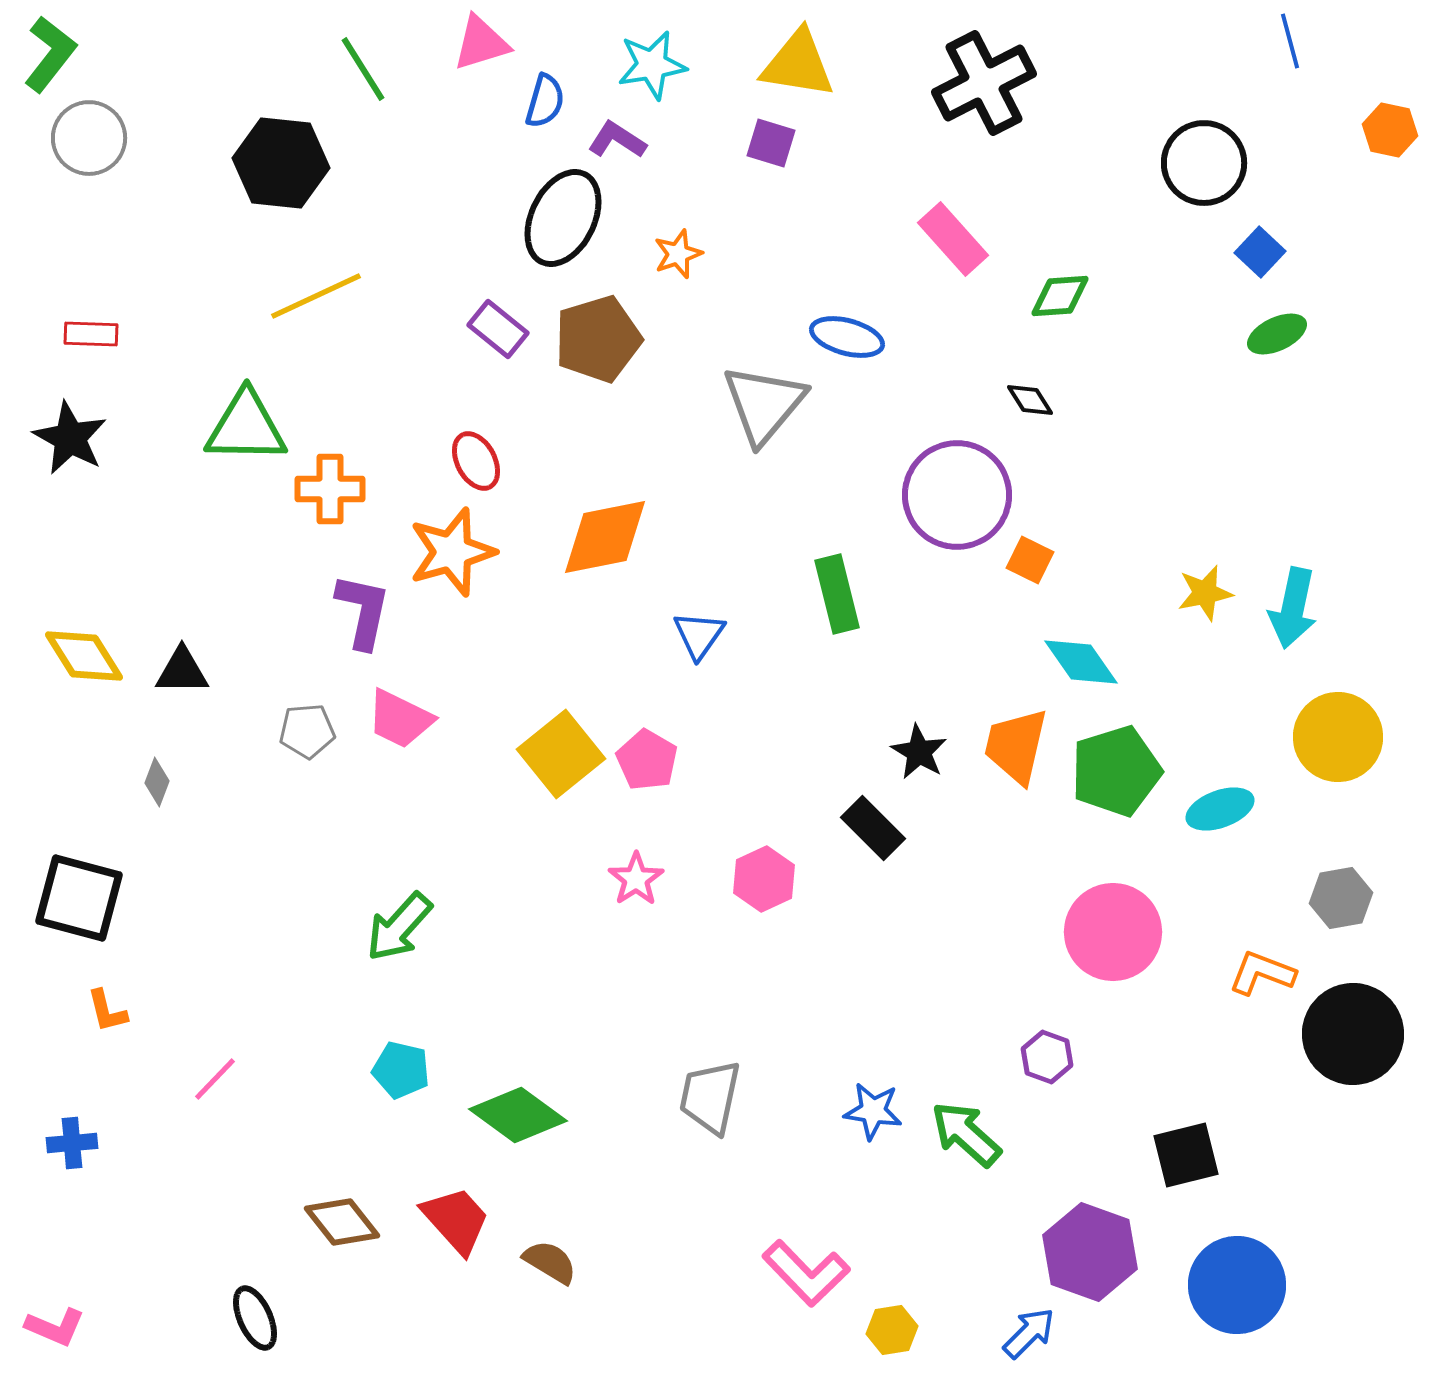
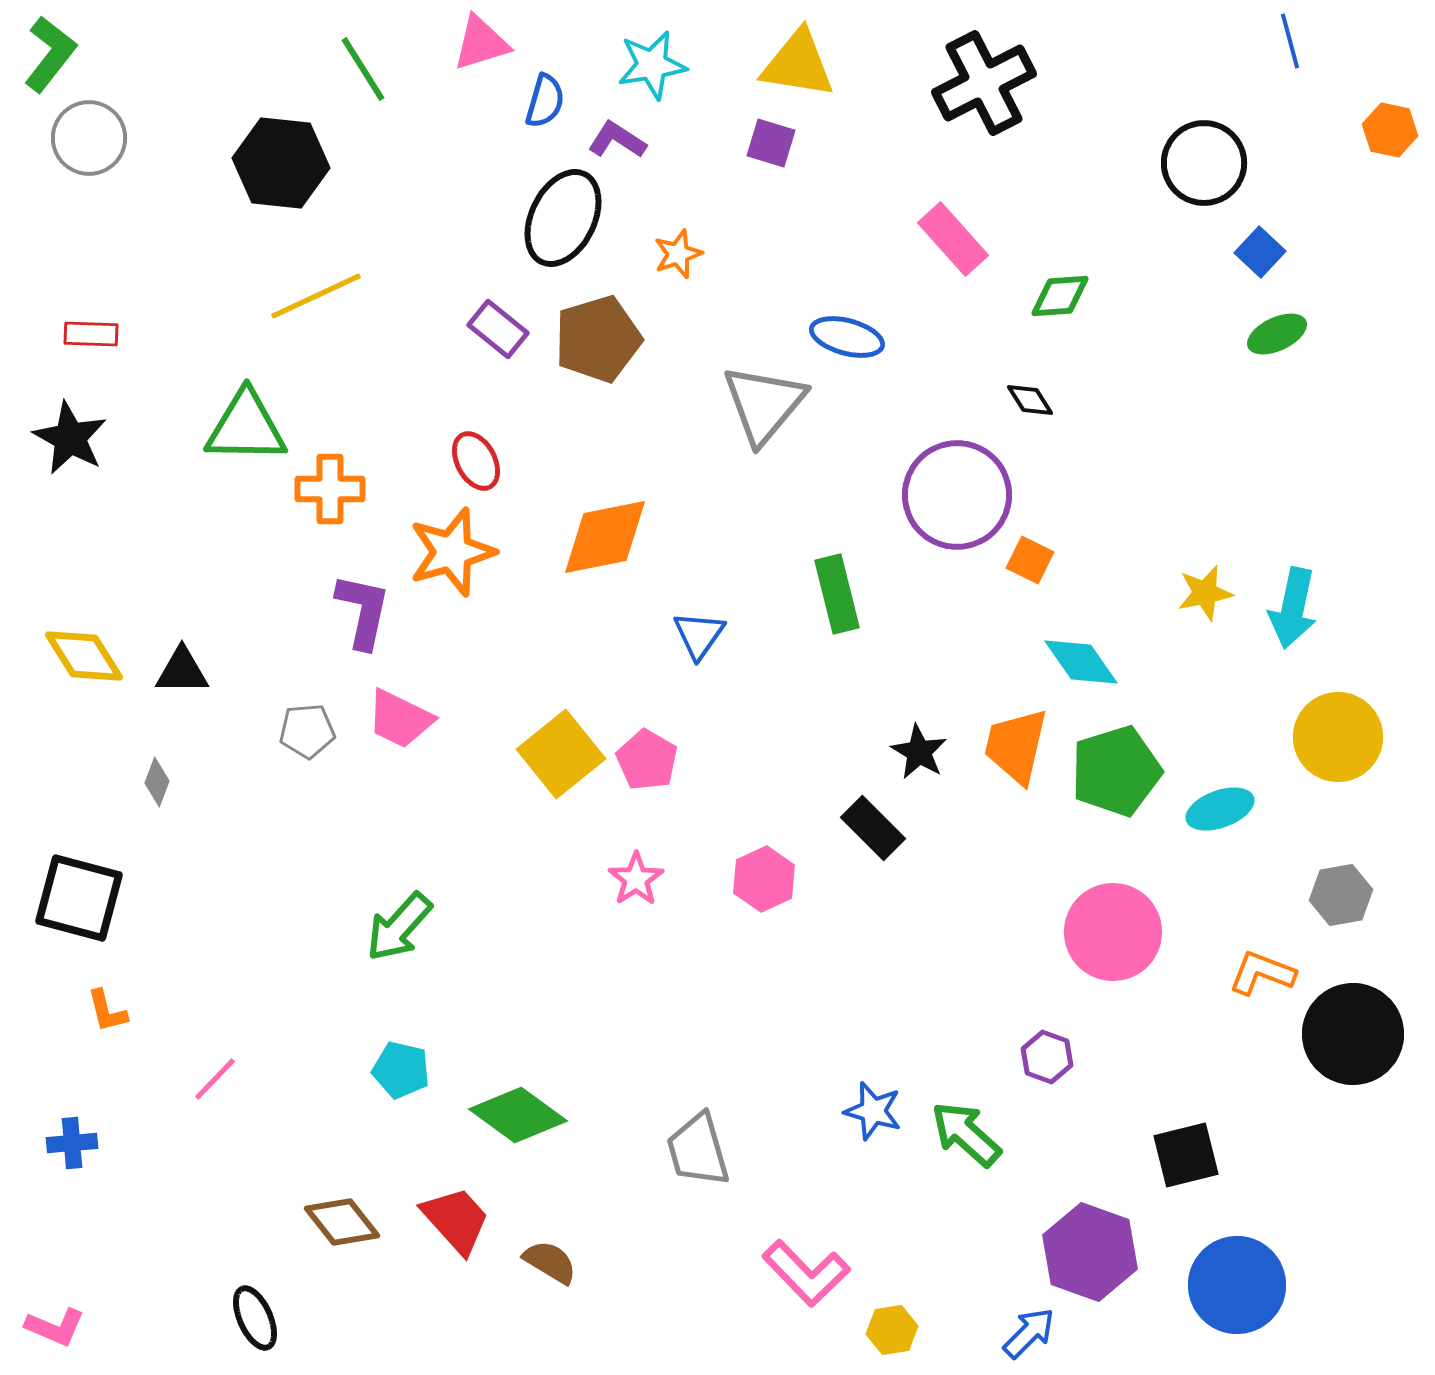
gray hexagon at (1341, 898): moved 3 px up
gray trapezoid at (710, 1097): moved 12 px left, 53 px down; rotated 28 degrees counterclockwise
blue star at (873, 1111): rotated 8 degrees clockwise
